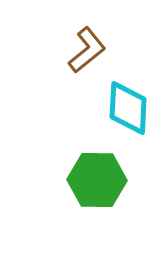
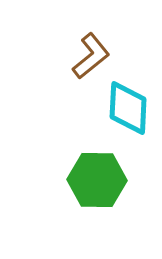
brown L-shape: moved 4 px right, 6 px down
